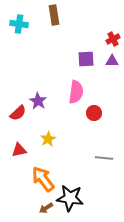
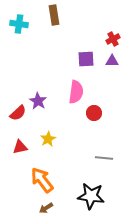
red triangle: moved 1 px right, 3 px up
orange arrow: moved 1 px left, 1 px down
black star: moved 21 px right, 2 px up
